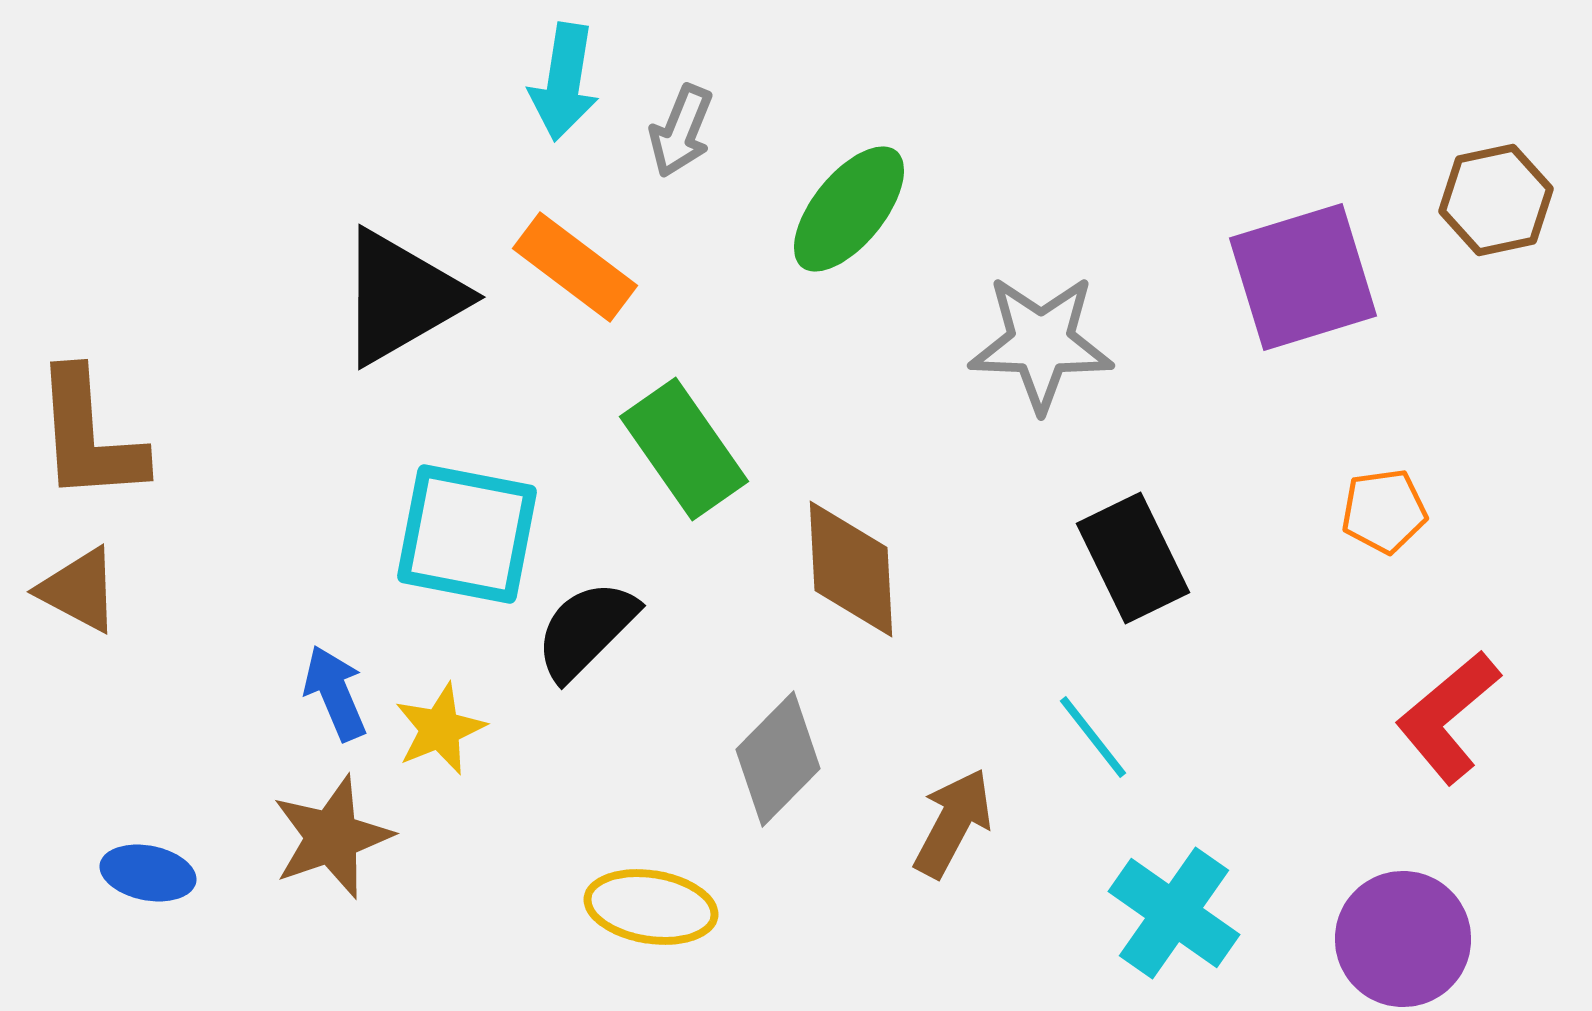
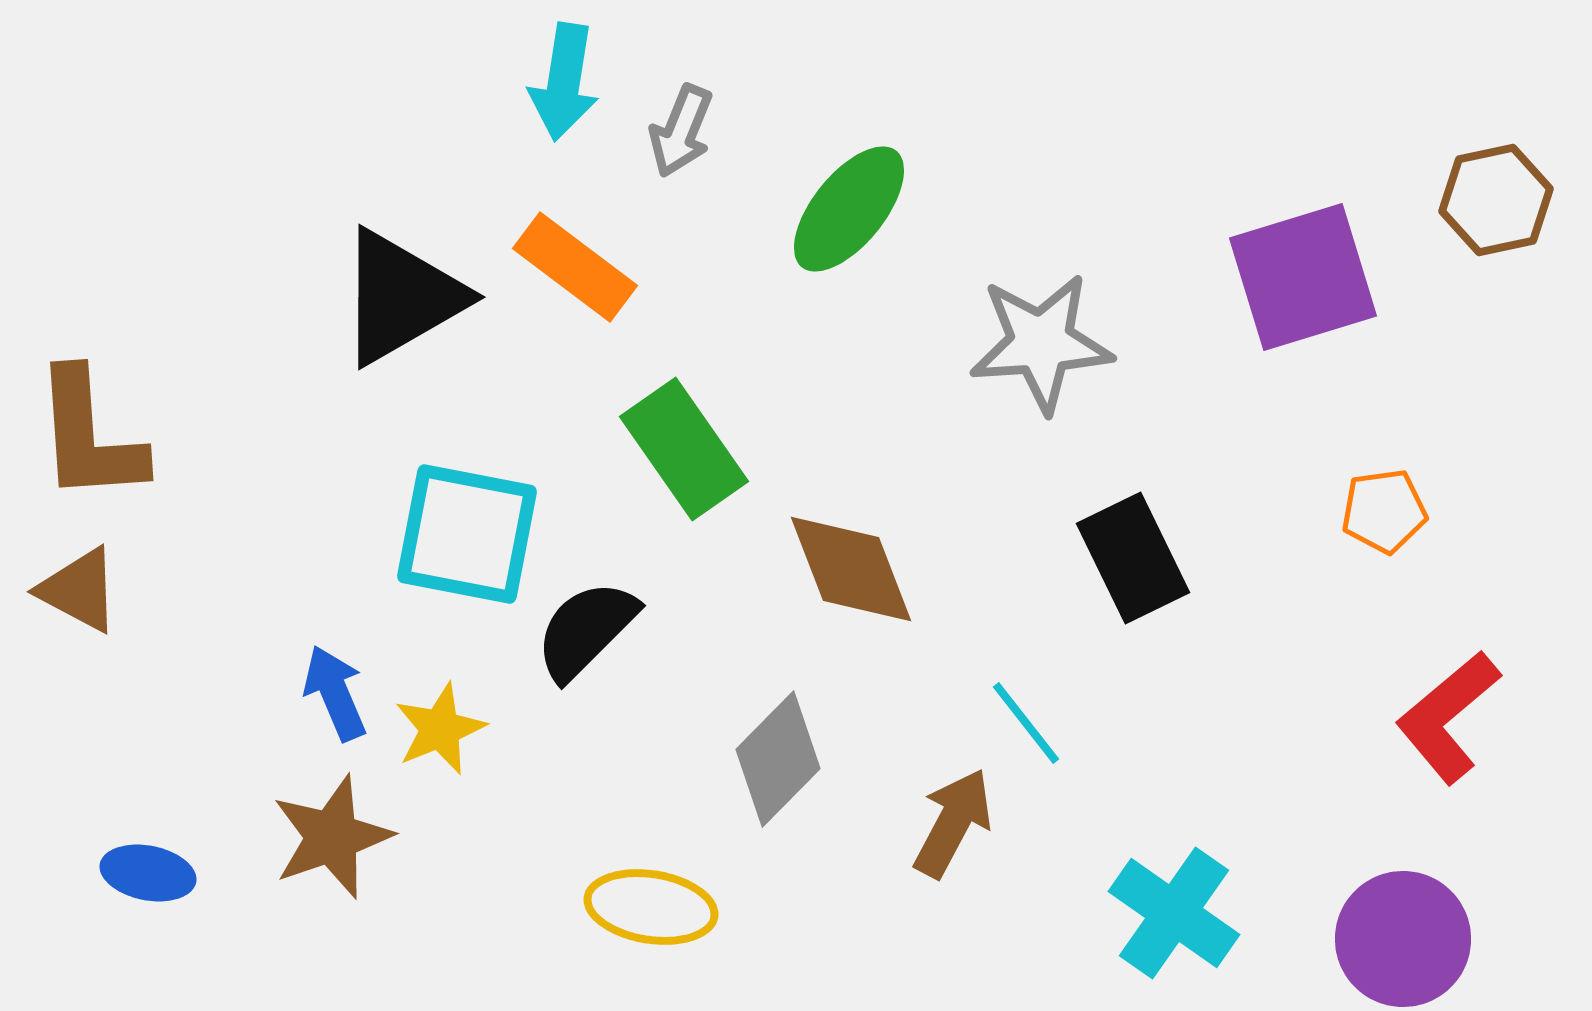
gray star: rotated 6 degrees counterclockwise
brown diamond: rotated 18 degrees counterclockwise
cyan line: moved 67 px left, 14 px up
